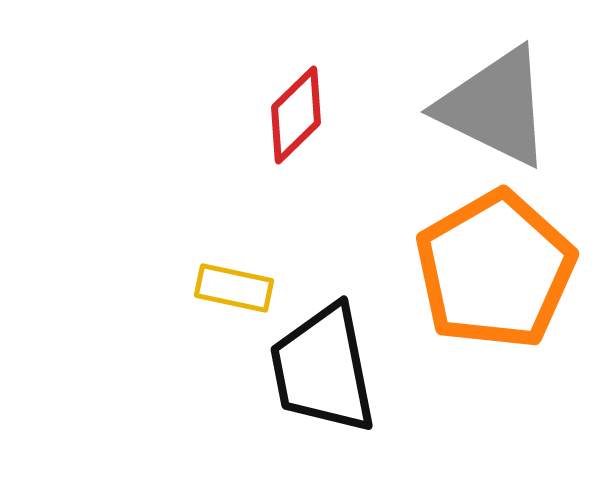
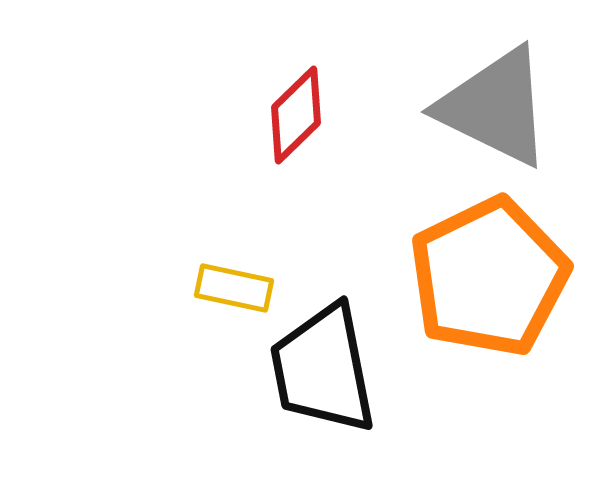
orange pentagon: moved 6 px left, 7 px down; rotated 4 degrees clockwise
